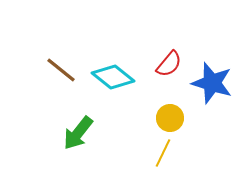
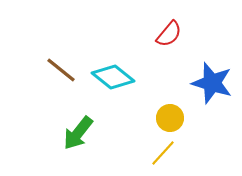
red semicircle: moved 30 px up
yellow line: rotated 16 degrees clockwise
